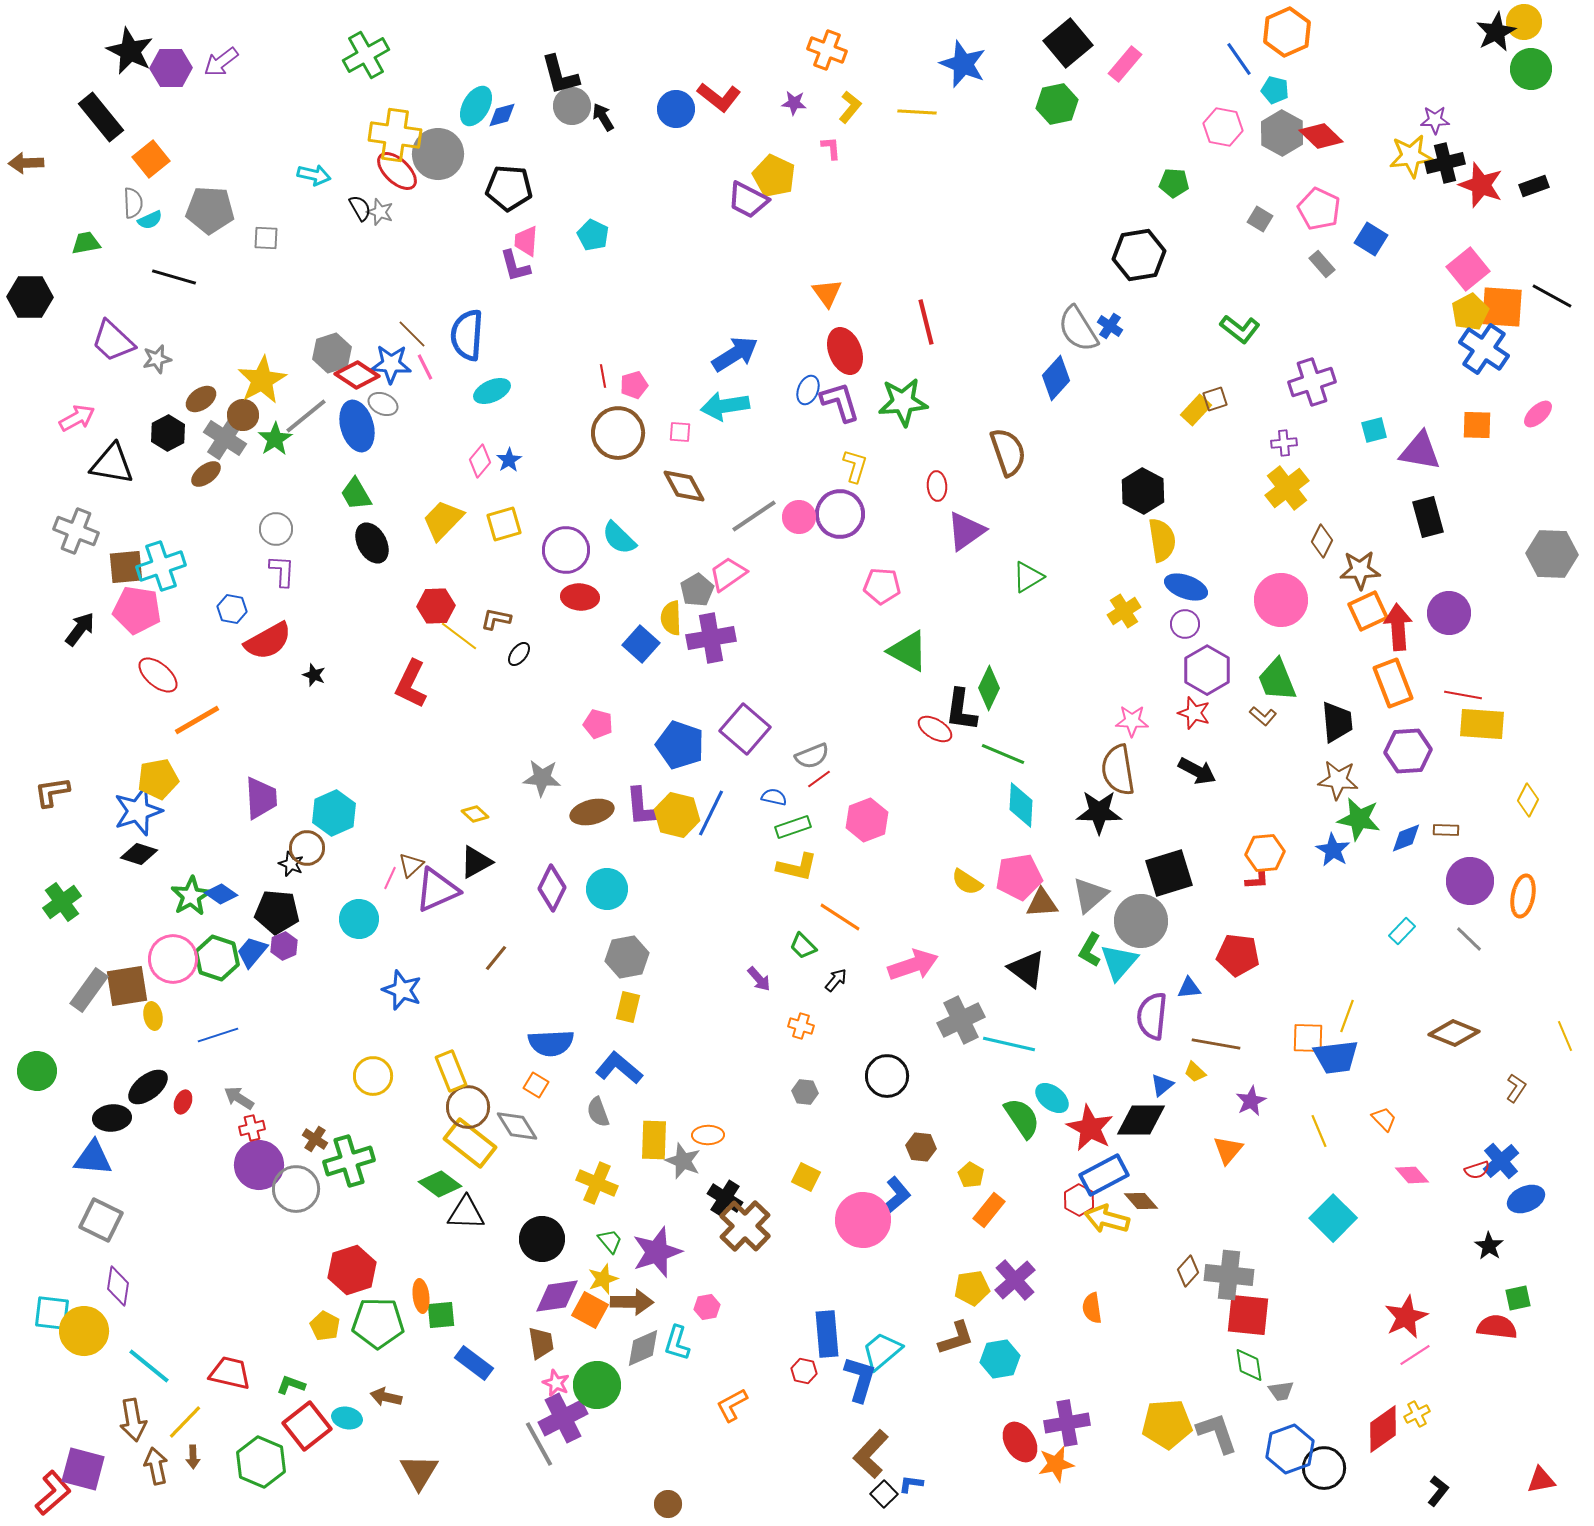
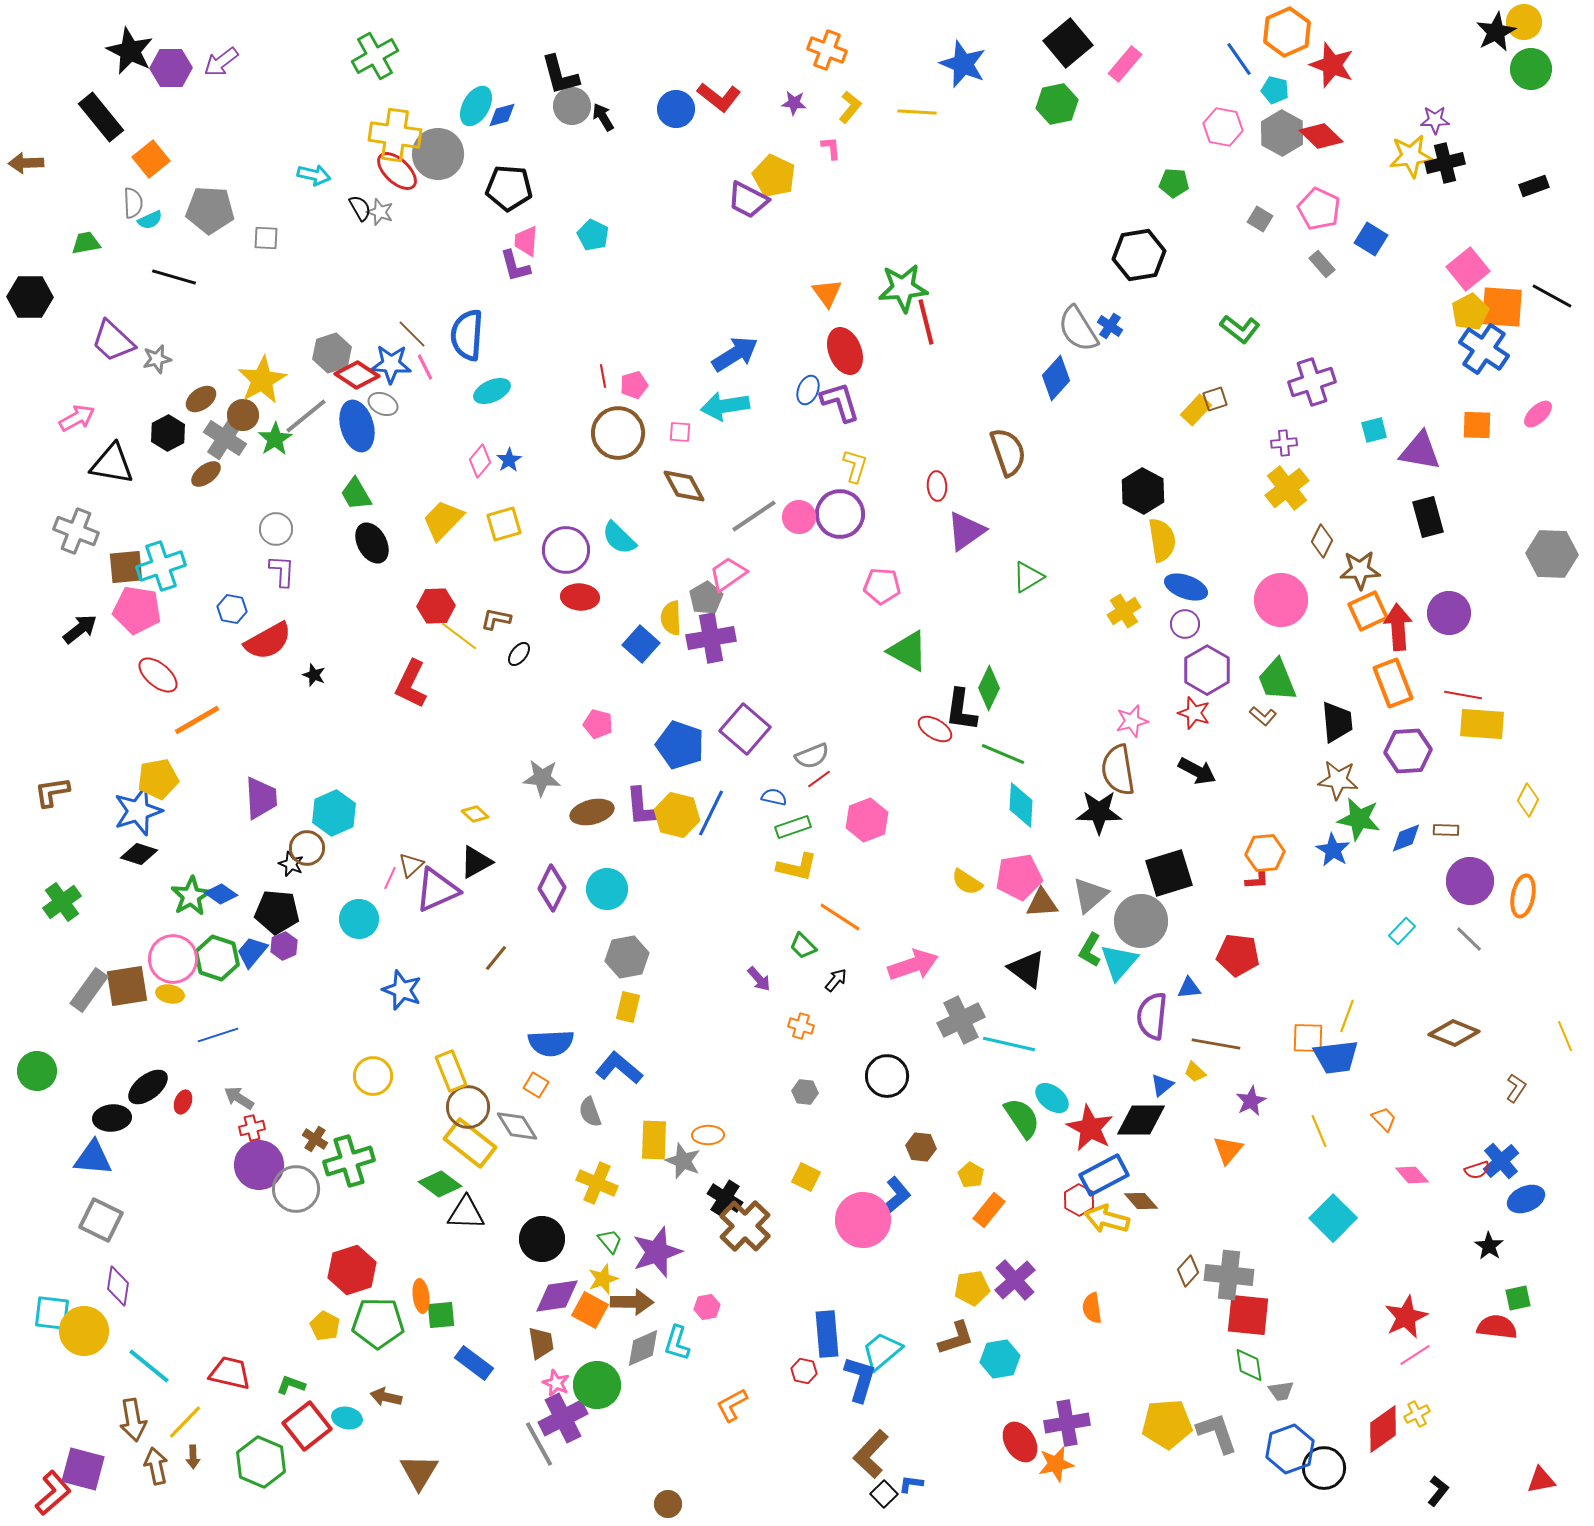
green cross at (366, 55): moved 9 px right, 1 px down
red star at (1481, 185): moved 149 px left, 120 px up
green star at (903, 402): moved 114 px up
gray pentagon at (697, 590): moved 9 px right, 8 px down
black arrow at (80, 629): rotated 15 degrees clockwise
pink star at (1132, 721): rotated 16 degrees counterclockwise
yellow ellipse at (153, 1016): moved 17 px right, 22 px up; rotated 68 degrees counterclockwise
gray semicircle at (598, 1112): moved 8 px left
